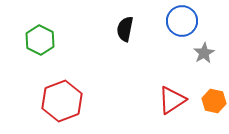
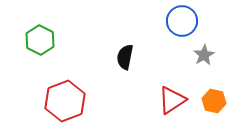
black semicircle: moved 28 px down
gray star: moved 2 px down
red hexagon: moved 3 px right
